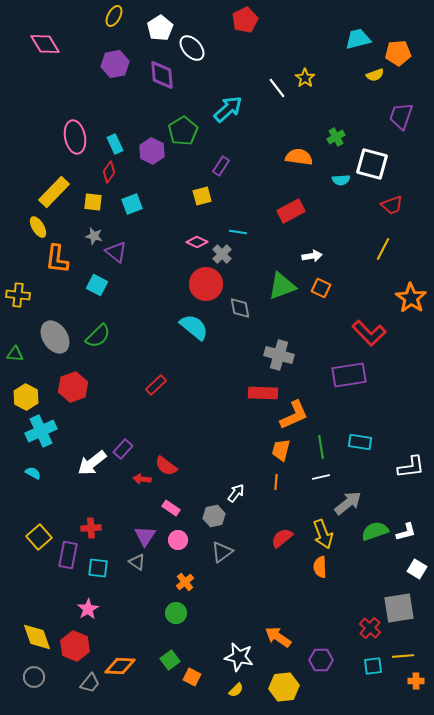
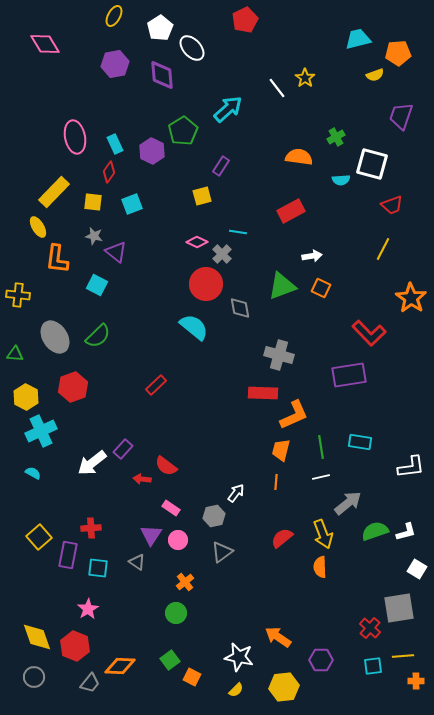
purple triangle at (145, 536): moved 6 px right, 1 px up
